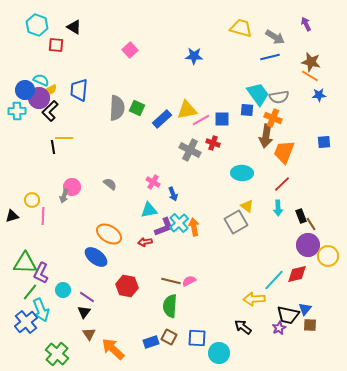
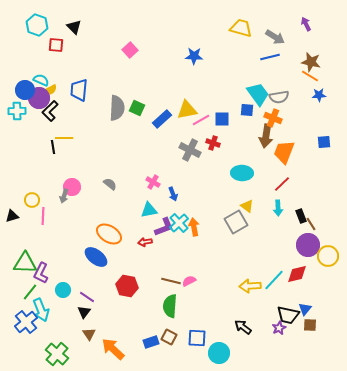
black triangle at (74, 27): rotated 14 degrees clockwise
yellow arrow at (254, 299): moved 4 px left, 13 px up
